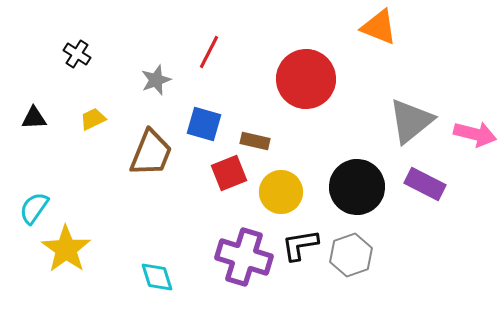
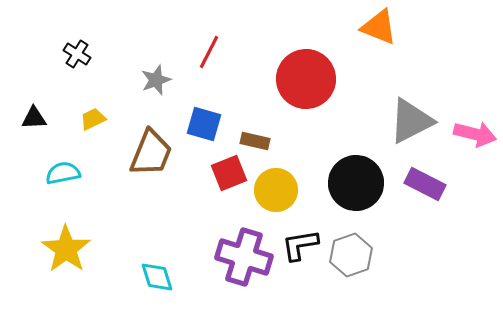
gray triangle: rotated 12 degrees clockwise
black circle: moved 1 px left, 4 px up
yellow circle: moved 5 px left, 2 px up
cyan semicircle: moved 29 px right, 35 px up; rotated 44 degrees clockwise
